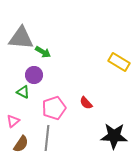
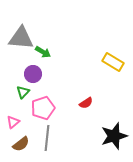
yellow rectangle: moved 6 px left
purple circle: moved 1 px left, 1 px up
green triangle: rotated 48 degrees clockwise
red semicircle: rotated 80 degrees counterclockwise
pink pentagon: moved 11 px left
pink triangle: moved 1 px down
black star: rotated 20 degrees counterclockwise
brown semicircle: rotated 18 degrees clockwise
